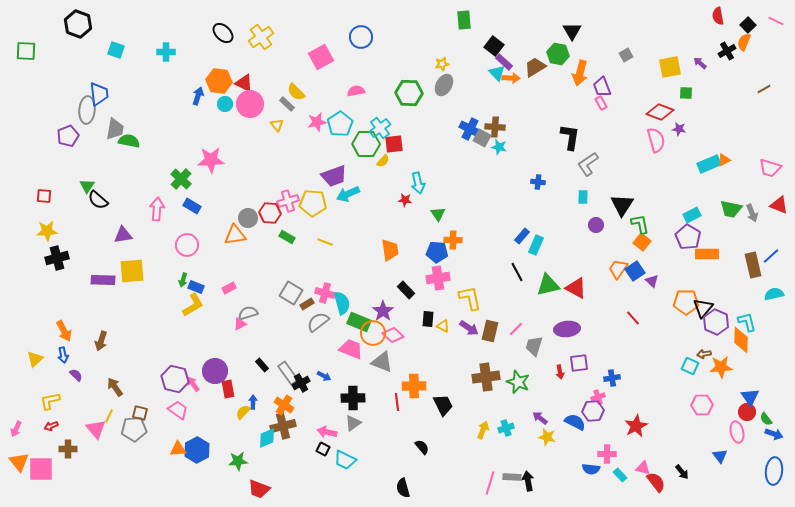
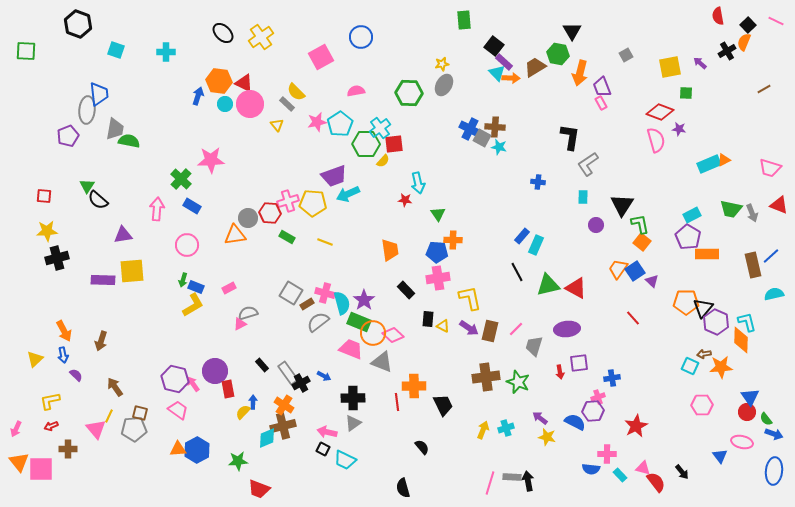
purple star at (383, 311): moved 19 px left, 11 px up
pink ellipse at (737, 432): moved 5 px right, 10 px down; rotated 65 degrees counterclockwise
